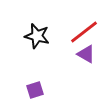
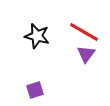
red line: rotated 68 degrees clockwise
purple triangle: rotated 36 degrees clockwise
